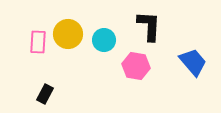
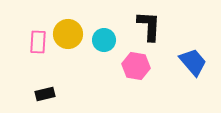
black rectangle: rotated 48 degrees clockwise
